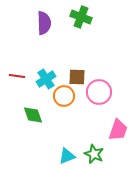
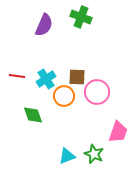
purple semicircle: moved 2 px down; rotated 25 degrees clockwise
pink circle: moved 2 px left
pink trapezoid: moved 2 px down
